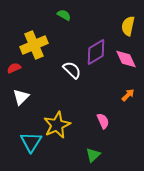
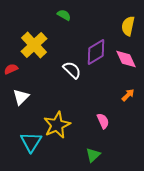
yellow cross: rotated 20 degrees counterclockwise
red semicircle: moved 3 px left, 1 px down
